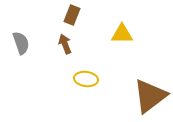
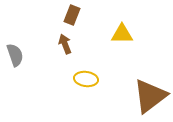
gray semicircle: moved 6 px left, 12 px down
